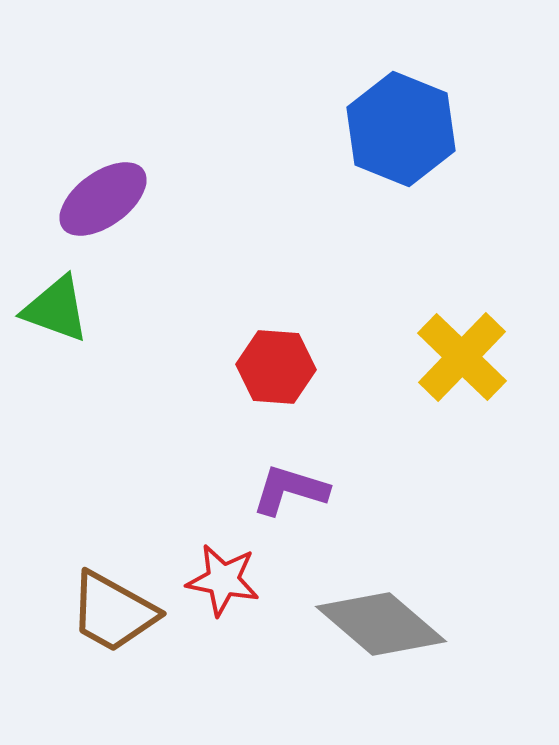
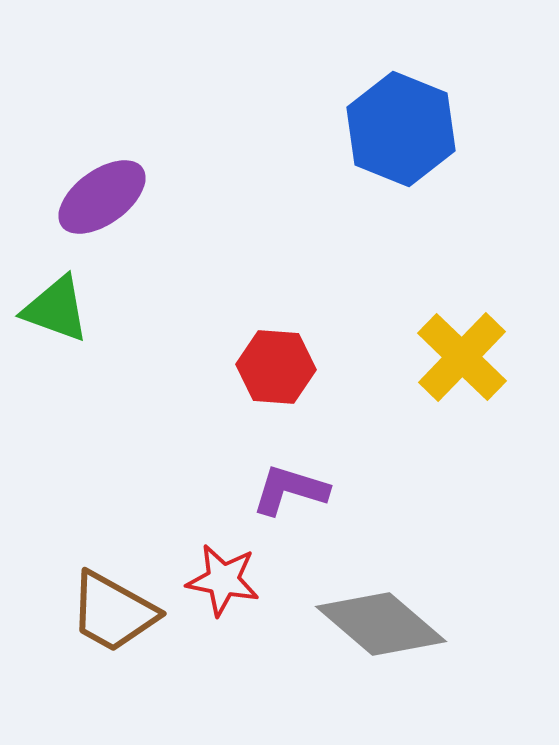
purple ellipse: moved 1 px left, 2 px up
